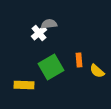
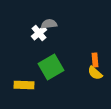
orange rectangle: moved 16 px right
yellow semicircle: moved 2 px left, 2 px down
